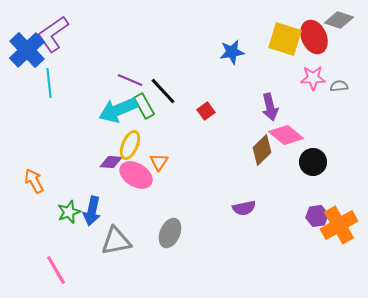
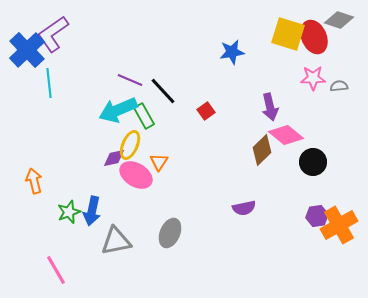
yellow square: moved 3 px right, 5 px up
green rectangle: moved 10 px down
purple diamond: moved 3 px right, 4 px up; rotated 15 degrees counterclockwise
orange arrow: rotated 15 degrees clockwise
